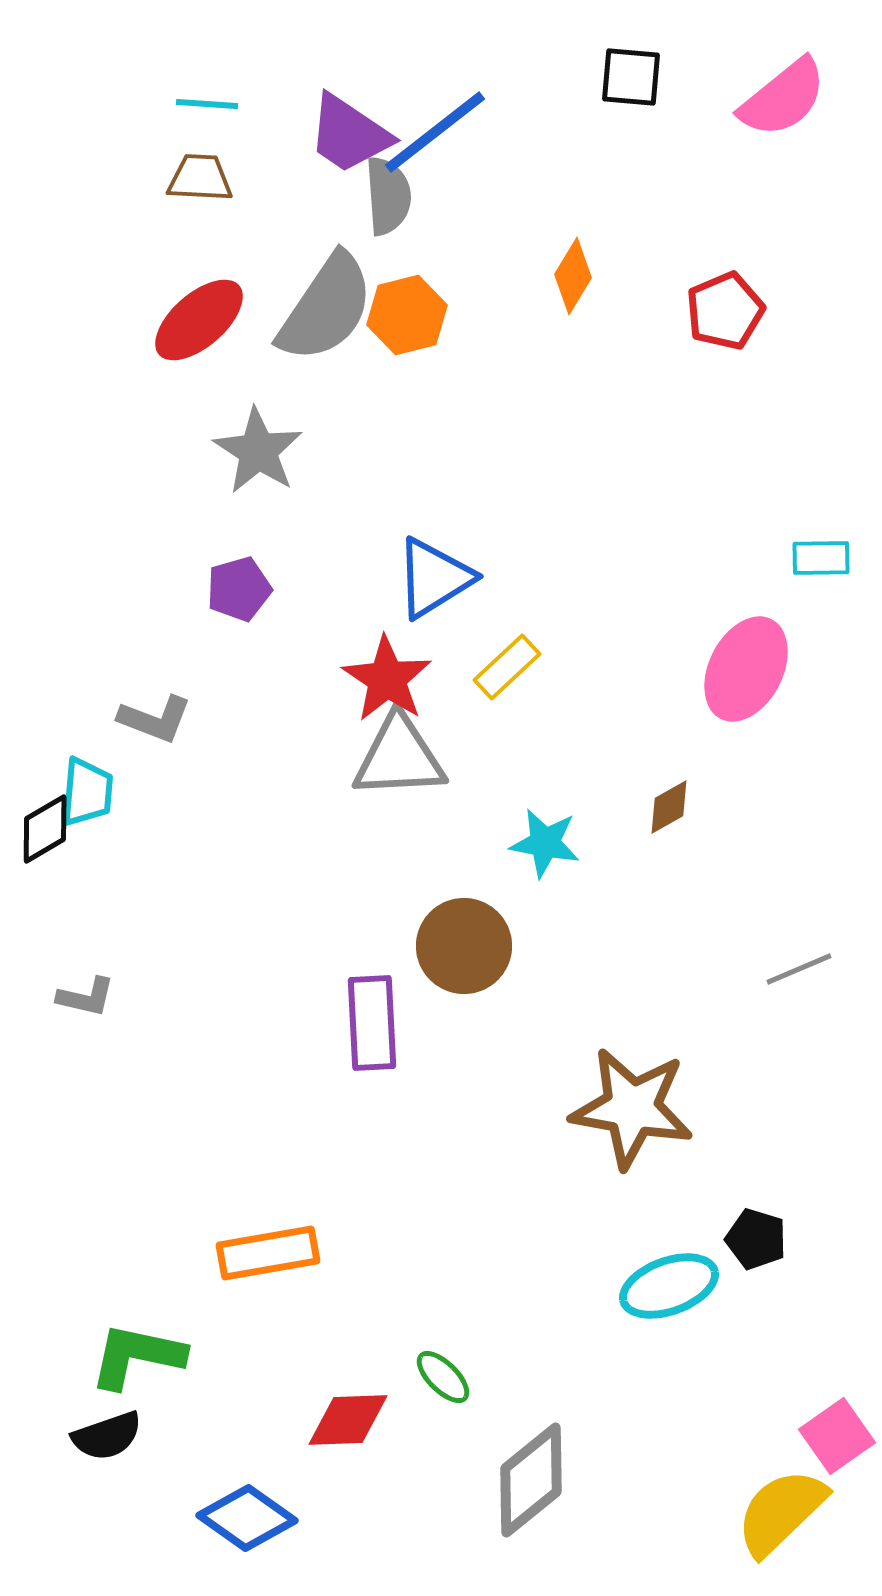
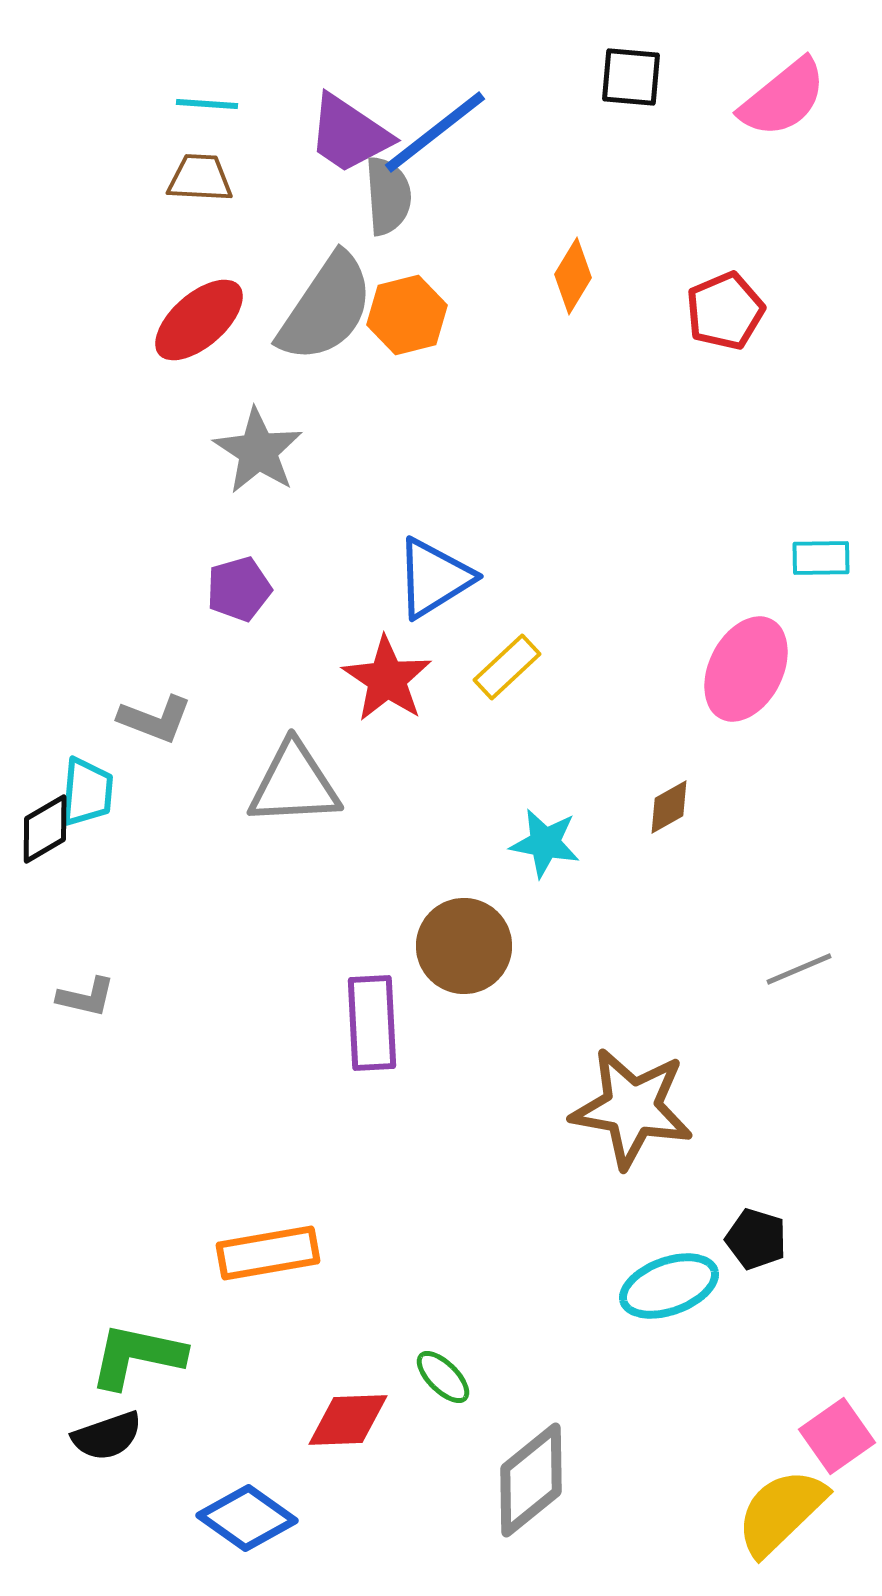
gray triangle at (399, 757): moved 105 px left, 27 px down
